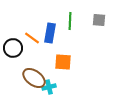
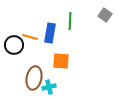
gray square: moved 6 px right, 5 px up; rotated 32 degrees clockwise
orange line: moved 2 px left, 1 px up; rotated 21 degrees counterclockwise
black circle: moved 1 px right, 3 px up
orange square: moved 2 px left, 1 px up
brown ellipse: rotated 65 degrees clockwise
